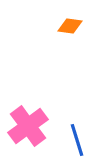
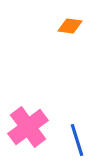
pink cross: moved 1 px down
